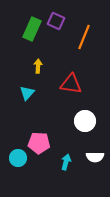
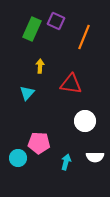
yellow arrow: moved 2 px right
